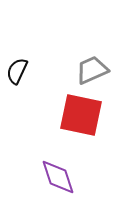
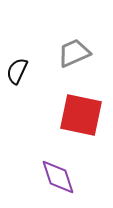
gray trapezoid: moved 18 px left, 17 px up
